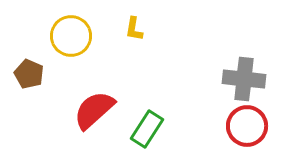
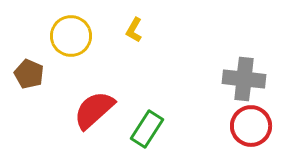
yellow L-shape: moved 1 px down; rotated 20 degrees clockwise
red circle: moved 4 px right
